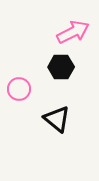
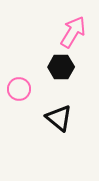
pink arrow: rotated 32 degrees counterclockwise
black triangle: moved 2 px right, 1 px up
